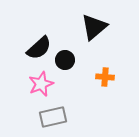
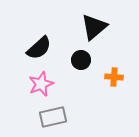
black circle: moved 16 px right
orange cross: moved 9 px right
